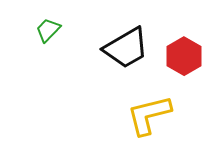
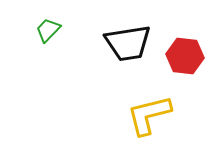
black trapezoid: moved 2 px right, 5 px up; rotated 21 degrees clockwise
red hexagon: moved 1 px right; rotated 24 degrees counterclockwise
